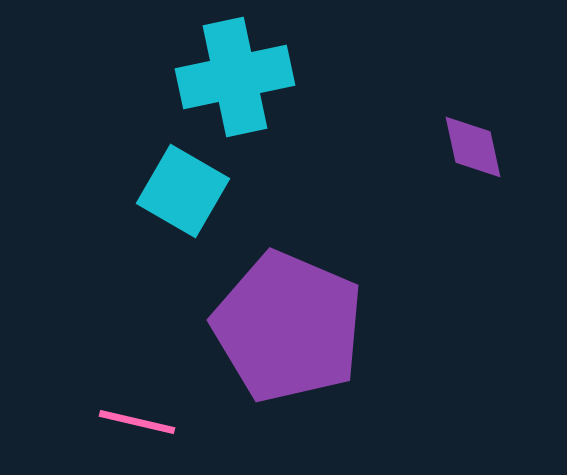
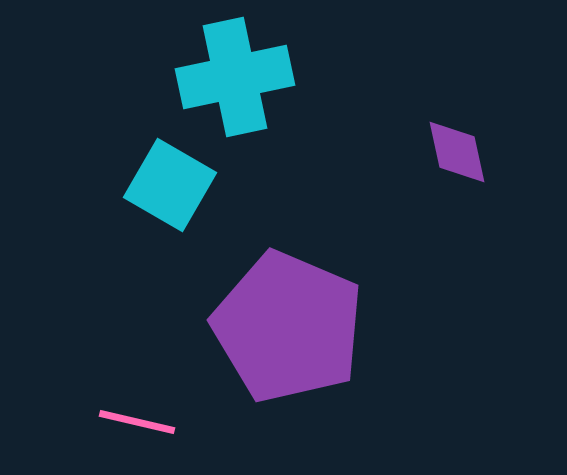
purple diamond: moved 16 px left, 5 px down
cyan square: moved 13 px left, 6 px up
